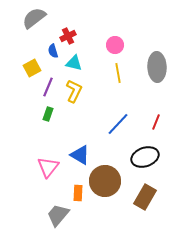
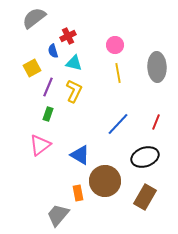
pink triangle: moved 8 px left, 22 px up; rotated 15 degrees clockwise
orange rectangle: rotated 14 degrees counterclockwise
